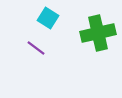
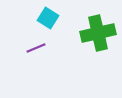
purple line: rotated 60 degrees counterclockwise
